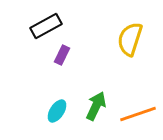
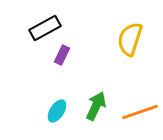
black rectangle: moved 1 px left, 2 px down
orange line: moved 2 px right, 2 px up
